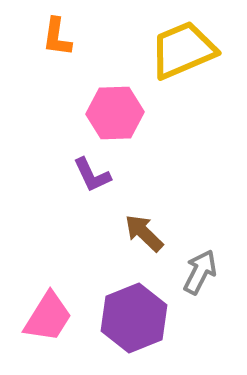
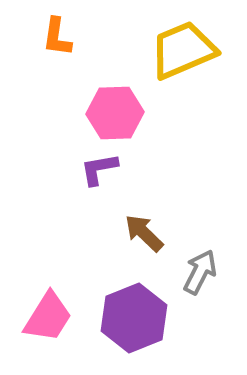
purple L-shape: moved 7 px right, 6 px up; rotated 105 degrees clockwise
